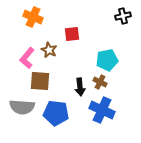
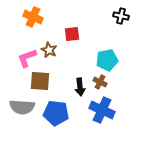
black cross: moved 2 px left; rotated 28 degrees clockwise
pink L-shape: rotated 30 degrees clockwise
